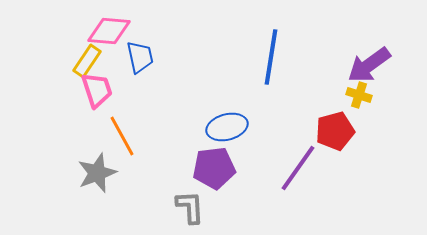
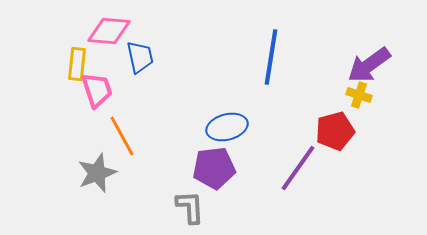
yellow rectangle: moved 10 px left, 3 px down; rotated 28 degrees counterclockwise
